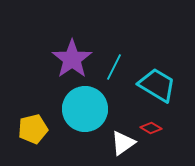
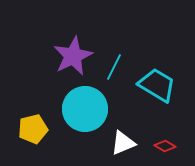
purple star: moved 1 px right, 3 px up; rotated 9 degrees clockwise
red diamond: moved 14 px right, 18 px down
white triangle: rotated 12 degrees clockwise
